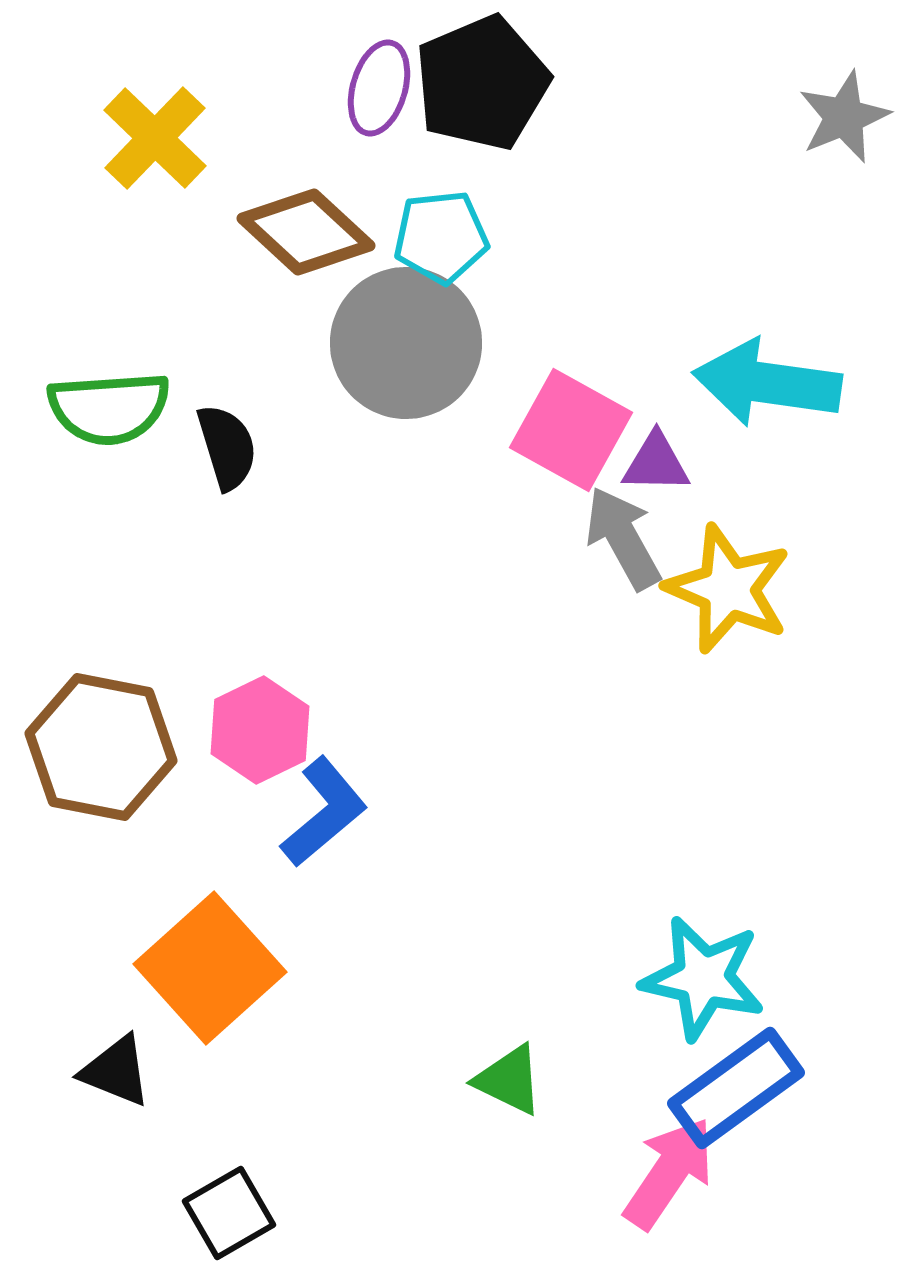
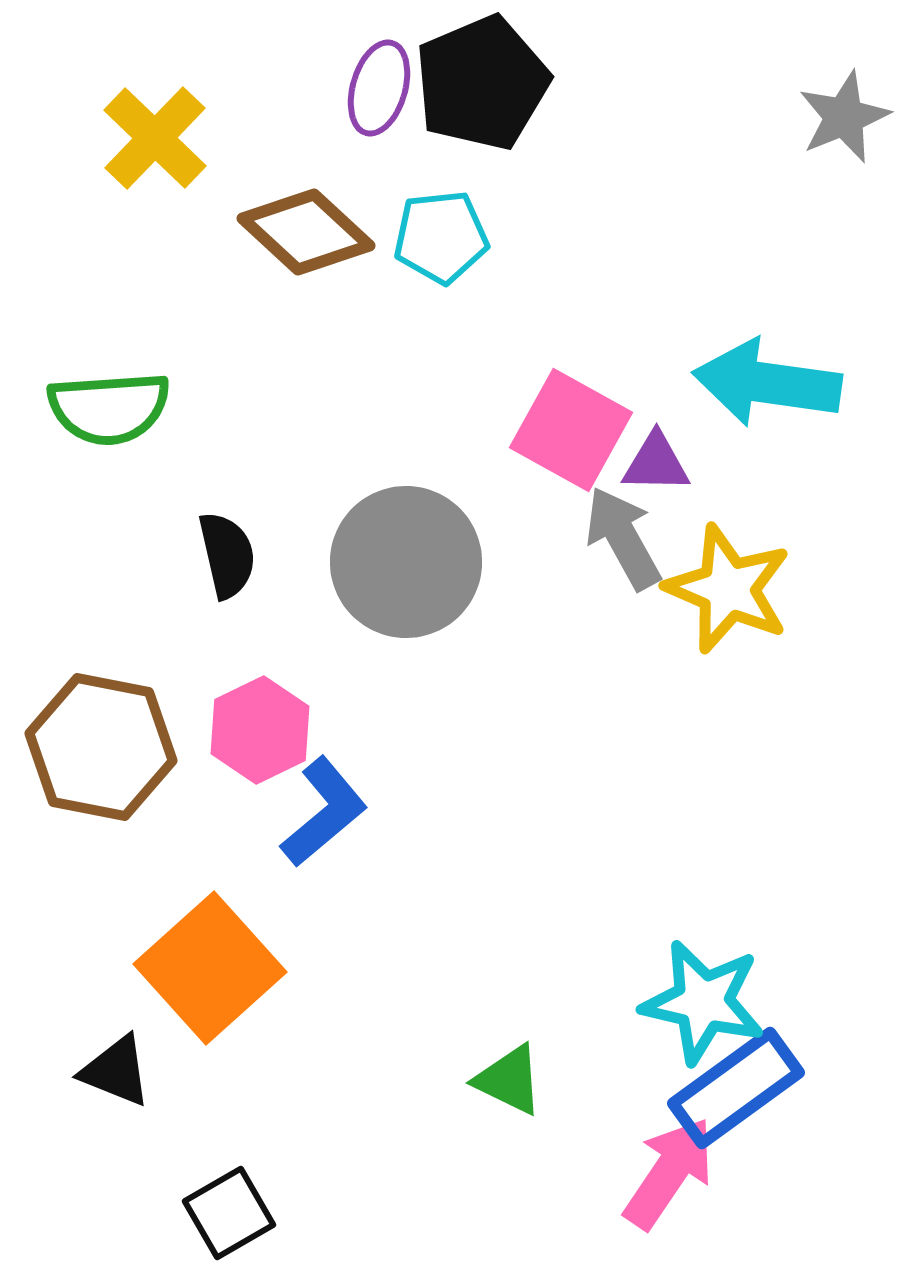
gray circle: moved 219 px down
black semicircle: moved 108 px down; rotated 4 degrees clockwise
cyan star: moved 24 px down
